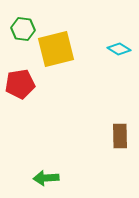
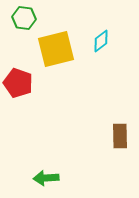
green hexagon: moved 1 px right, 11 px up
cyan diamond: moved 18 px left, 8 px up; rotated 70 degrees counterclockwise
red pentagon: moved 2 px left, 1 px up; rotated 28 degrees clockwise
